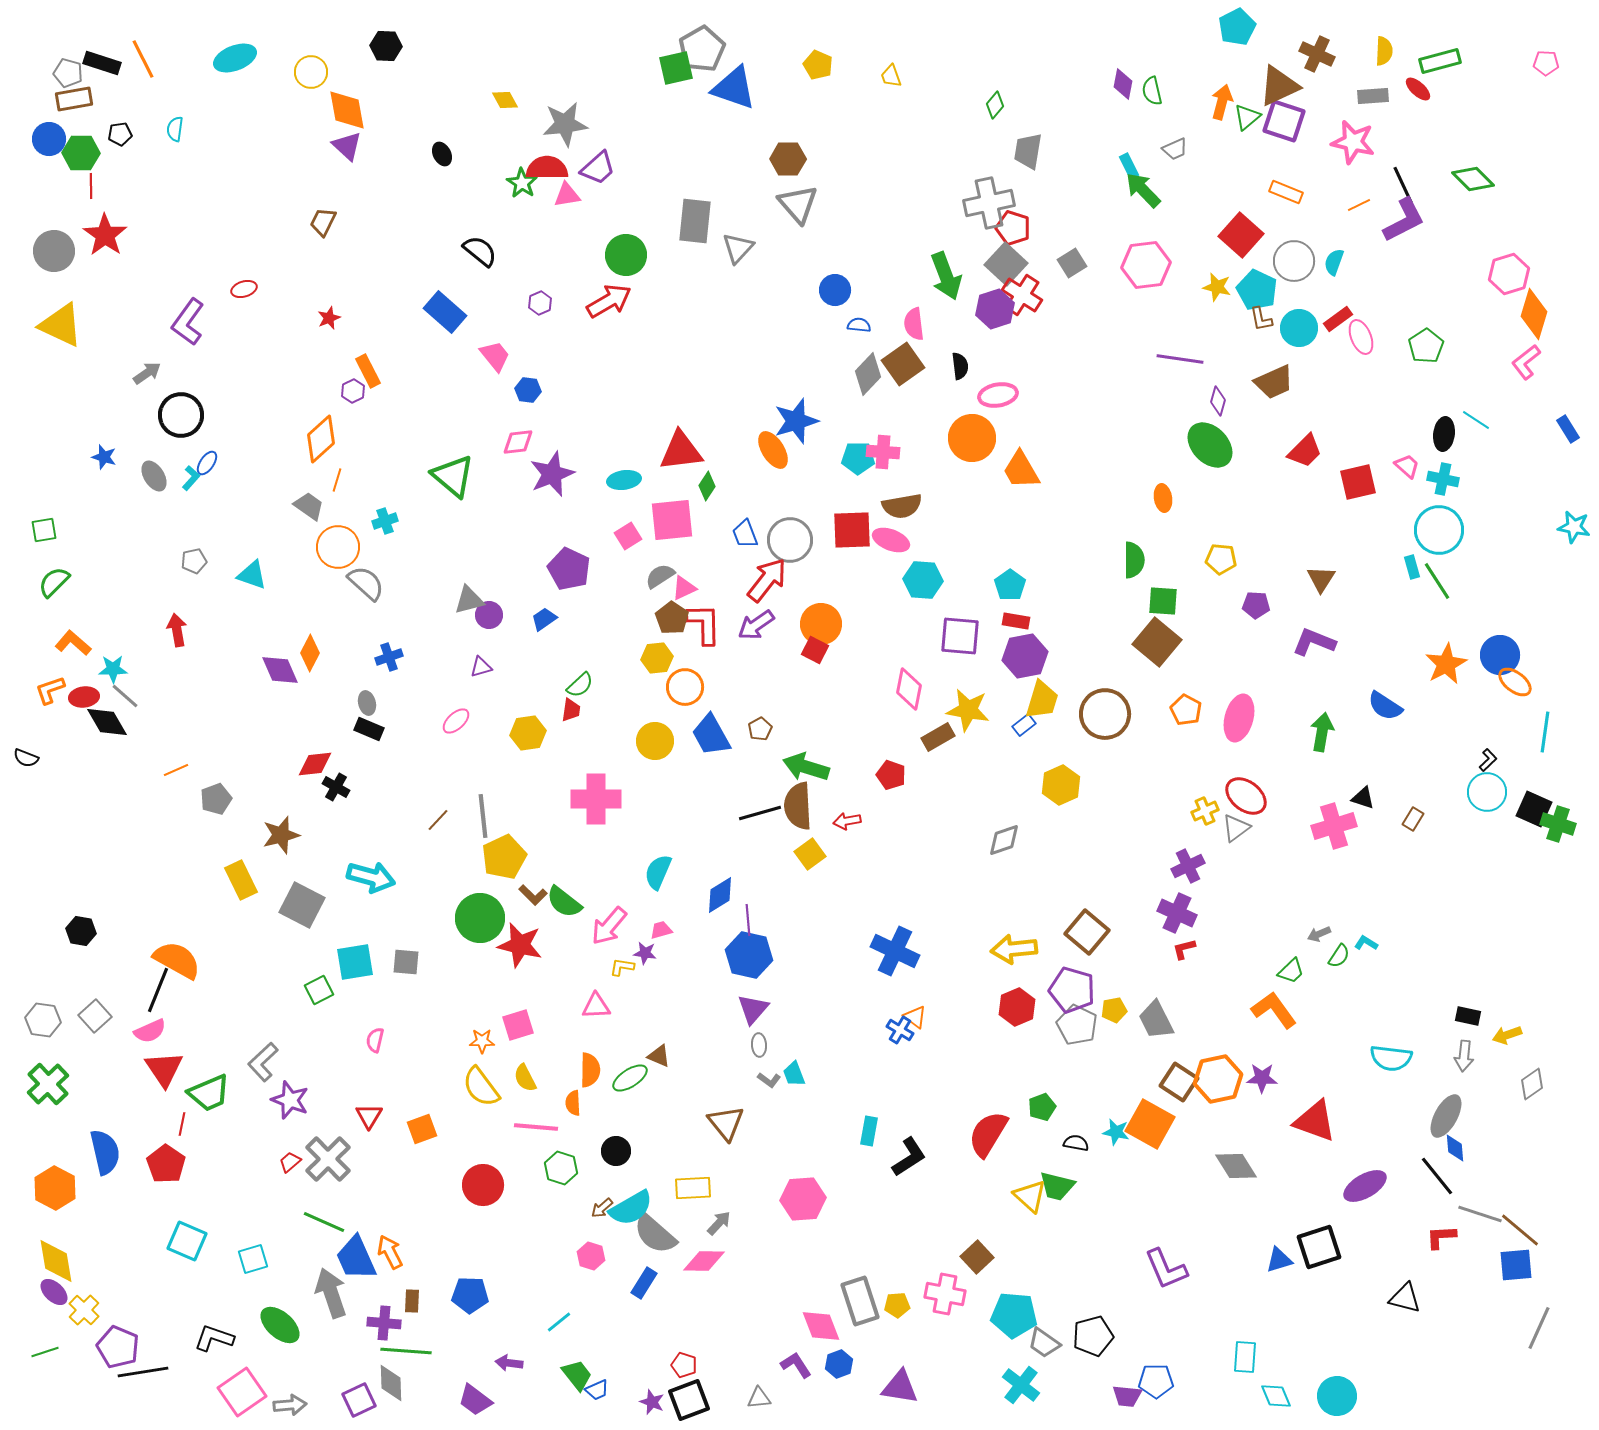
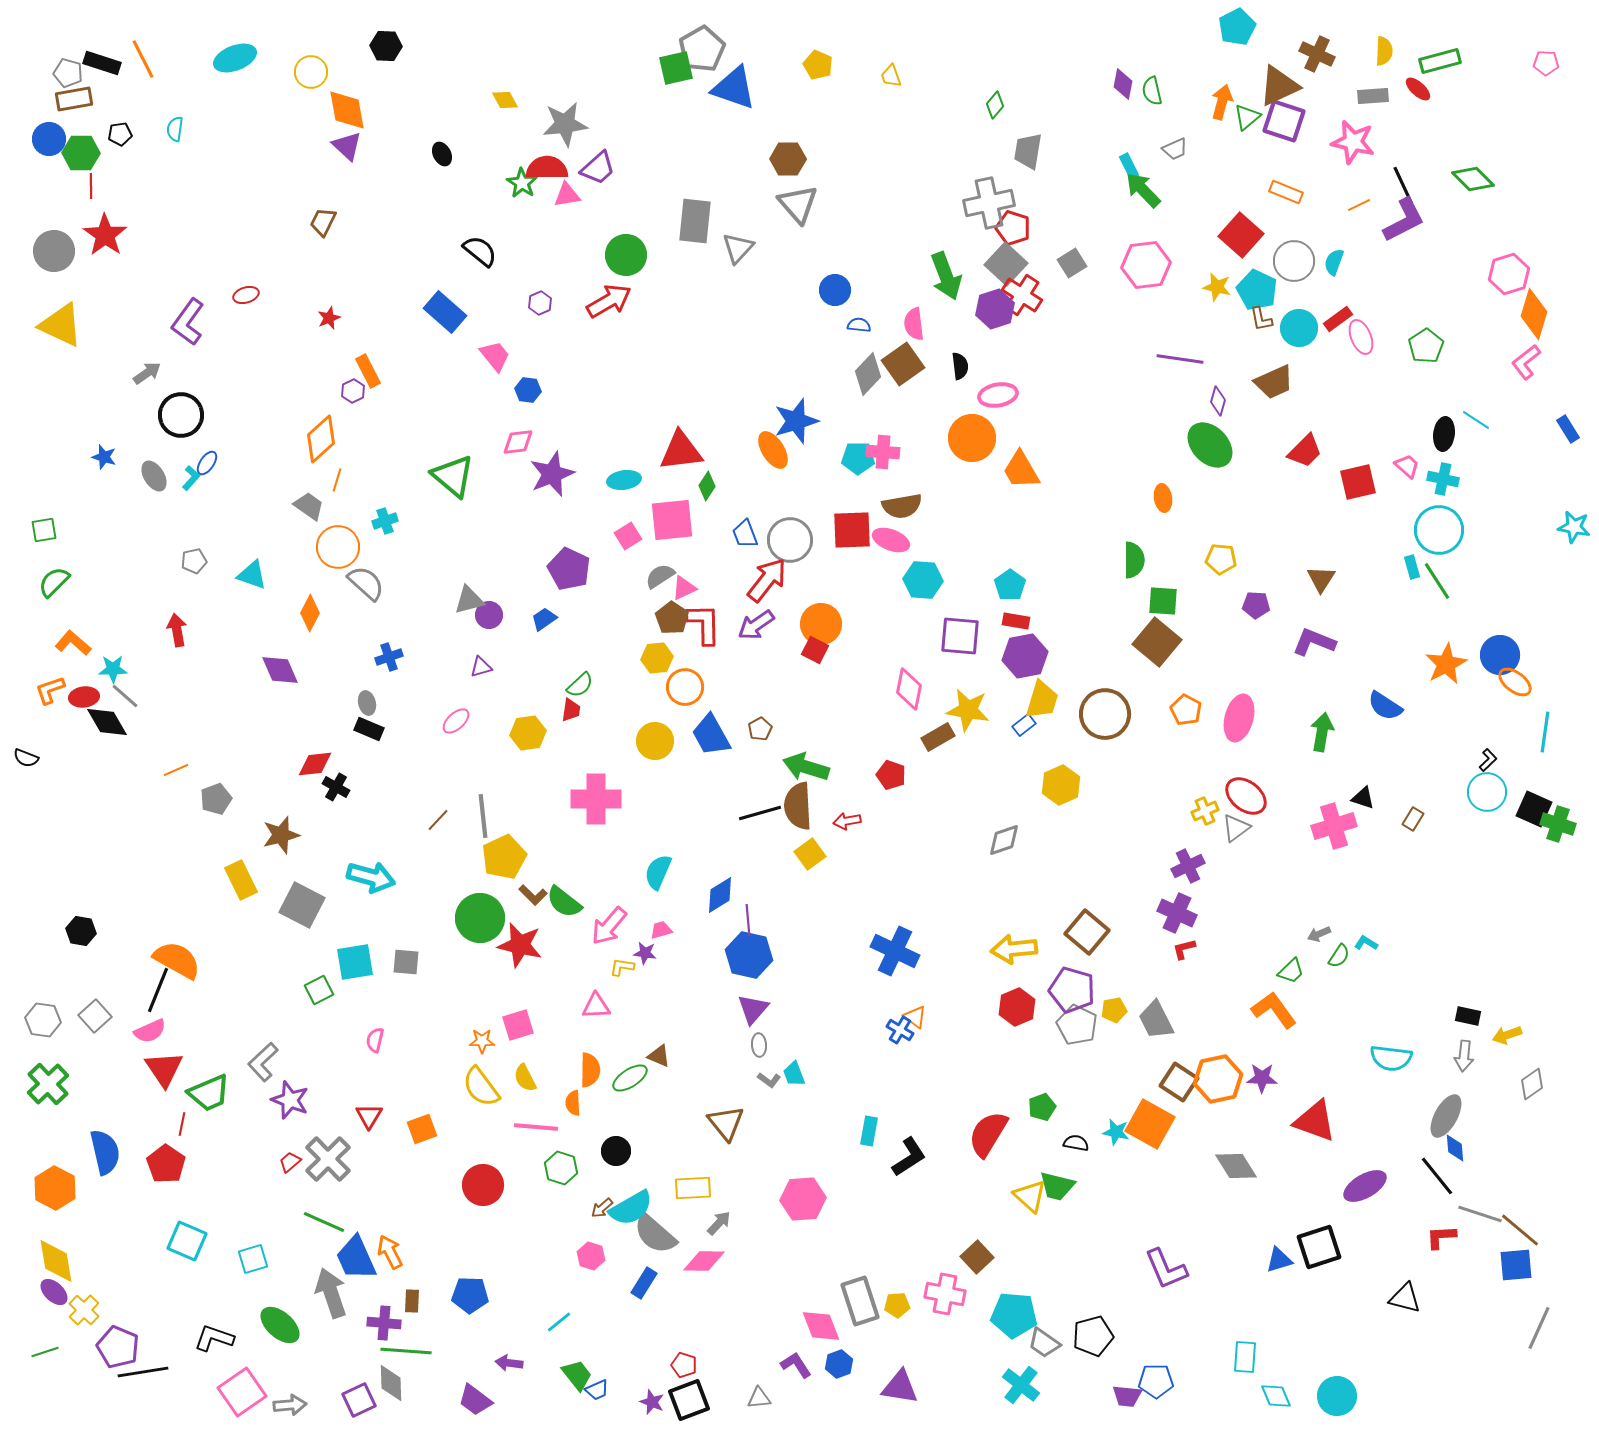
red ellipse at (244, 289): moved 2 px right, 6 px down
orange diamond at (310, 653): moved 40 px up
